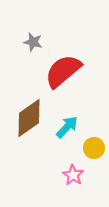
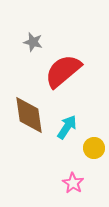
brown diamond: moved 3 px up; rotated 63 degrees counterclockwise
cyan arrow: rotated 10 degrees counterclockwise
pink star: moved 8 px down
